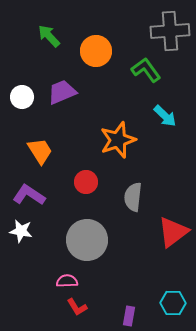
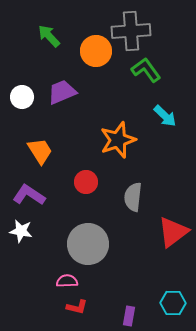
gray cross: moved 39 px left
gray circle: moved 1 px right, 4 px down
red L-shape: rotated 45 degrees counterclockwise
